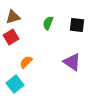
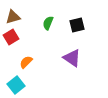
black square: rotated 21 degrees counterclockwise
purple triangle: moved 4 px up
cyan square: moved 1 px right, 1 px down
